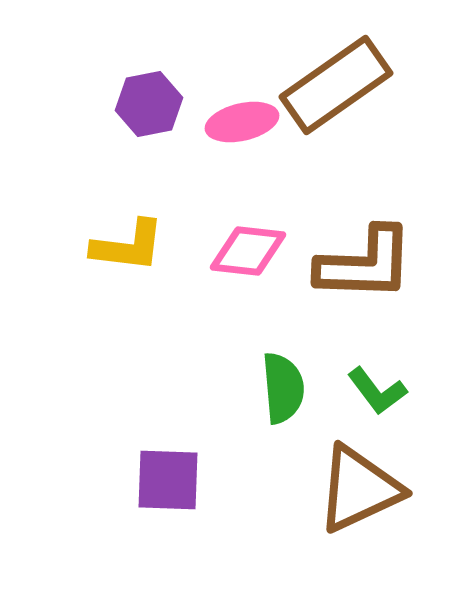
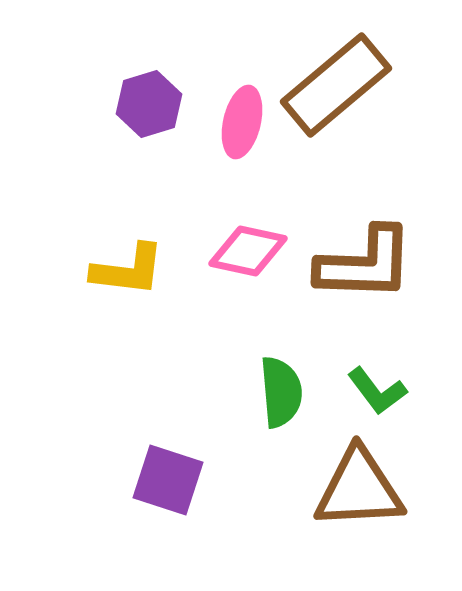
brown rectangle: rotated 5 degrees counterclockwise
purple hexagon: rotated 6 degrees counterclockwise
pink ellipse: rotated 64 degrees counterclockwise
yellow L-shape: moved 24 px down
pink diamond: rotated 6 degrees clockwise
green semicircle: moved 2 px left, 4 px down
purple square: rotated 16 degrees clockwise
brown triangle: rotated 22 degrees clockwise
